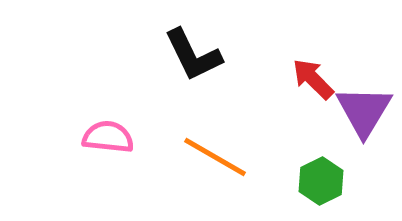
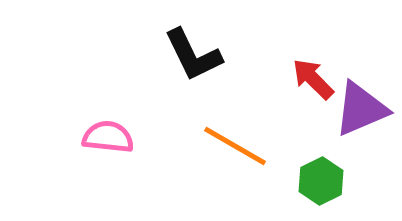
purple triangle: moved 3 px left, 2 px up; rotated 36 degrees clockwise
orange line: moved 20 px right, 11 px up
